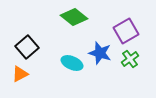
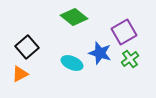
purple square: moved 2 px left, 1 px down
